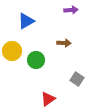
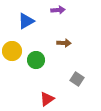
purple arrow: moved 13 px left
red triangle: moved 1 px left
